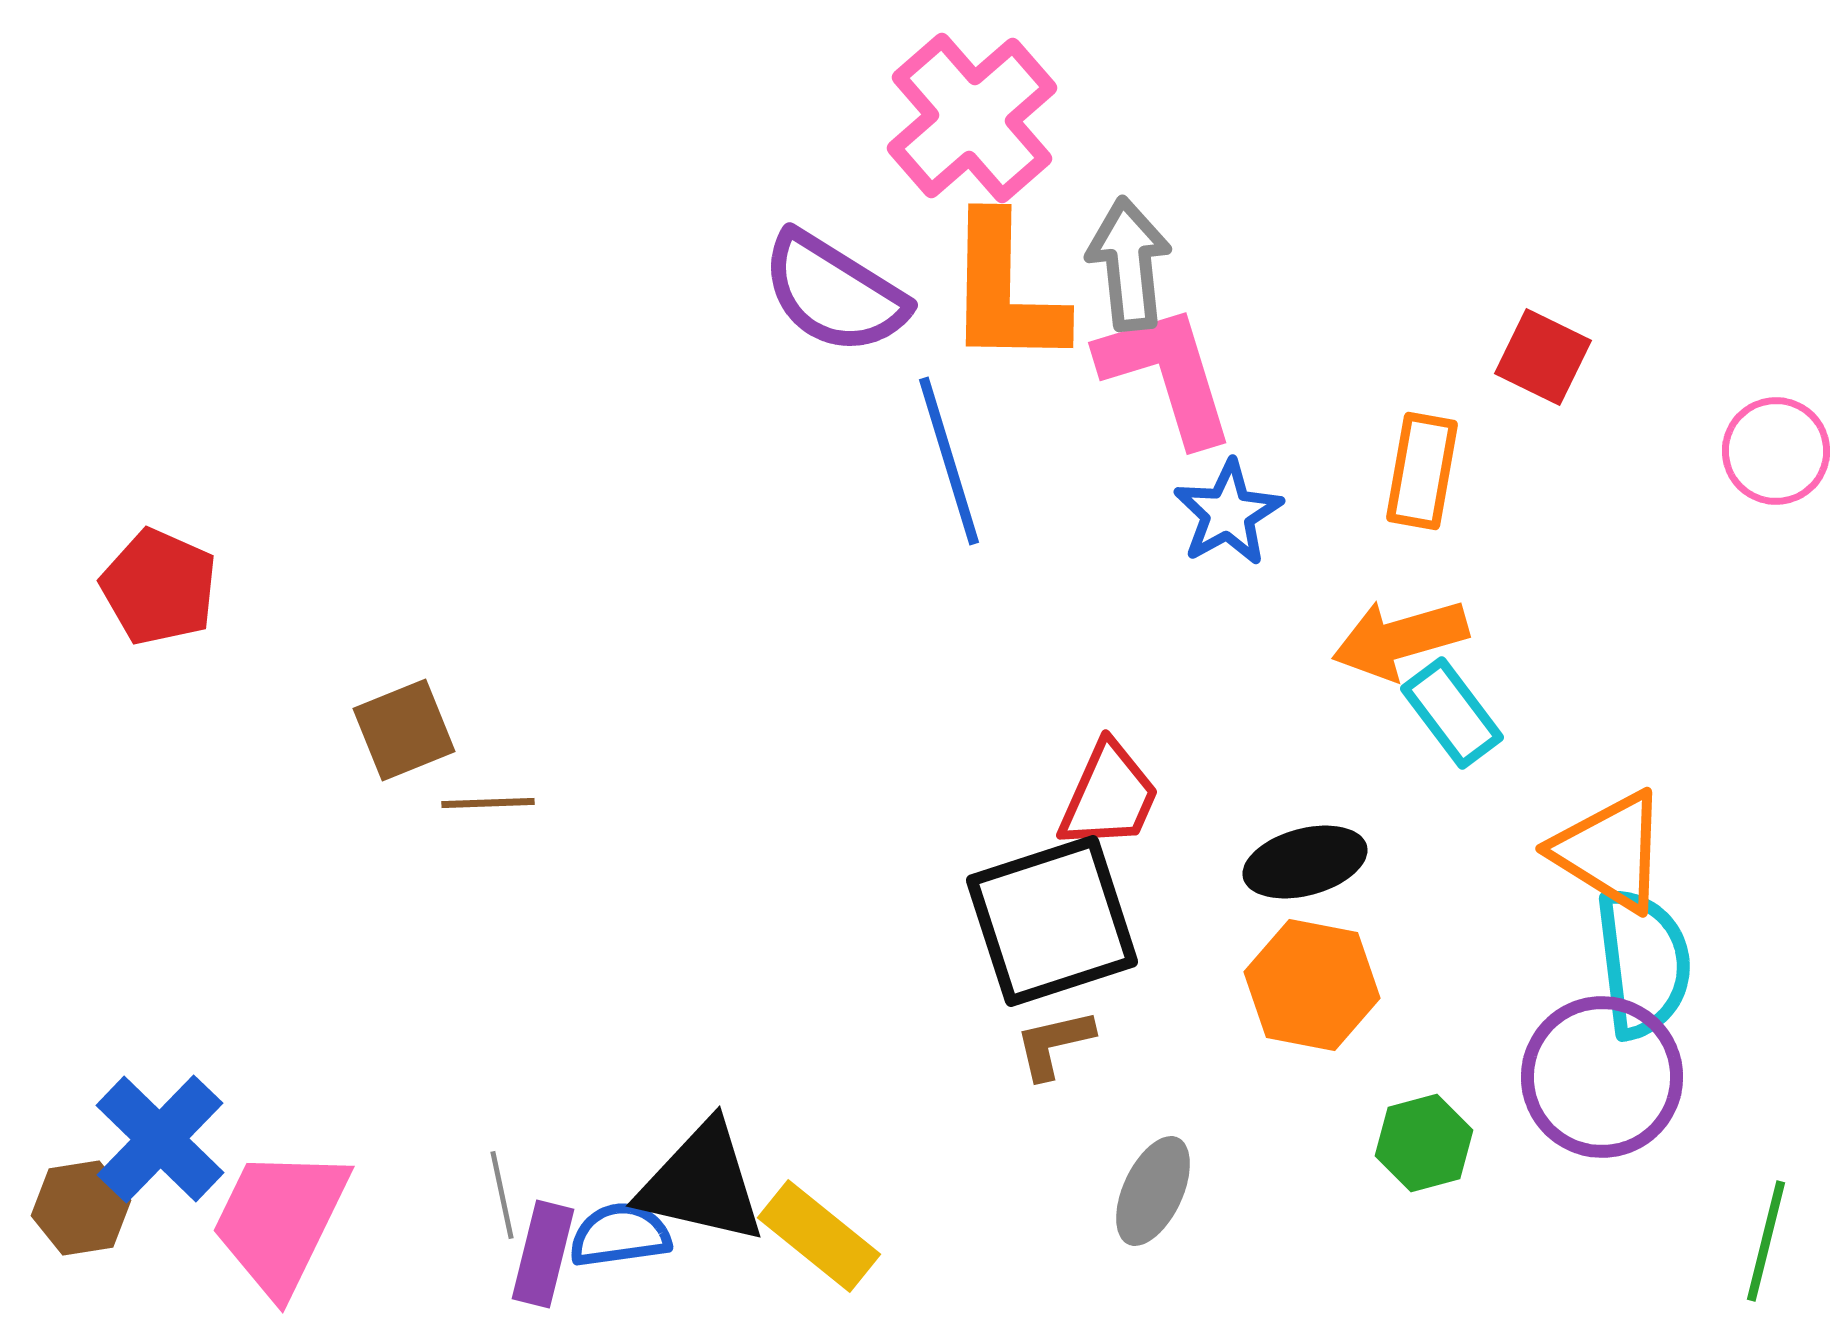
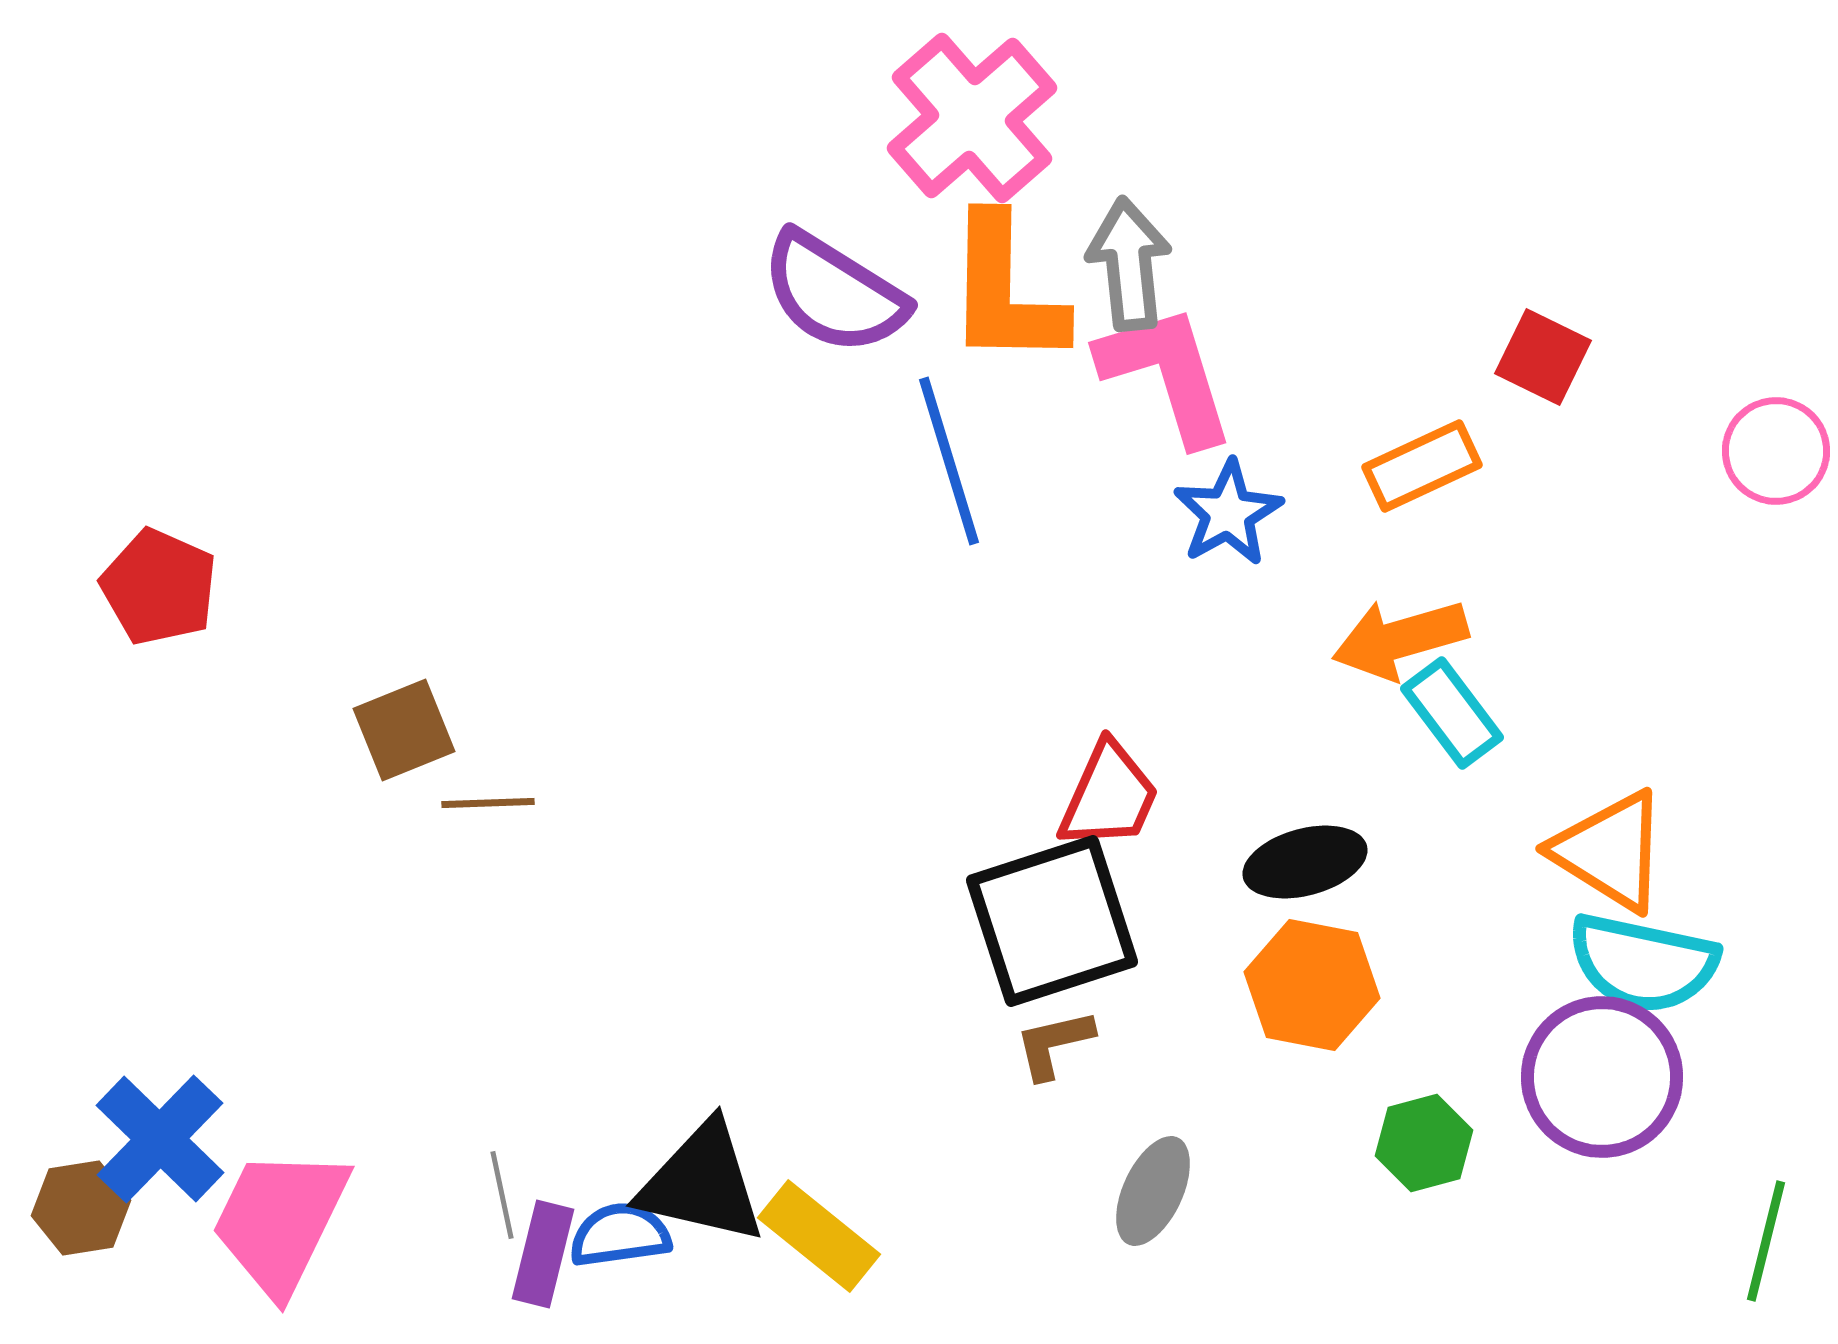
orange rectangle: moved 5 px up; rotated 55 degrees clockwise
cyan semicircle: rotated 109 degrees clockwise
